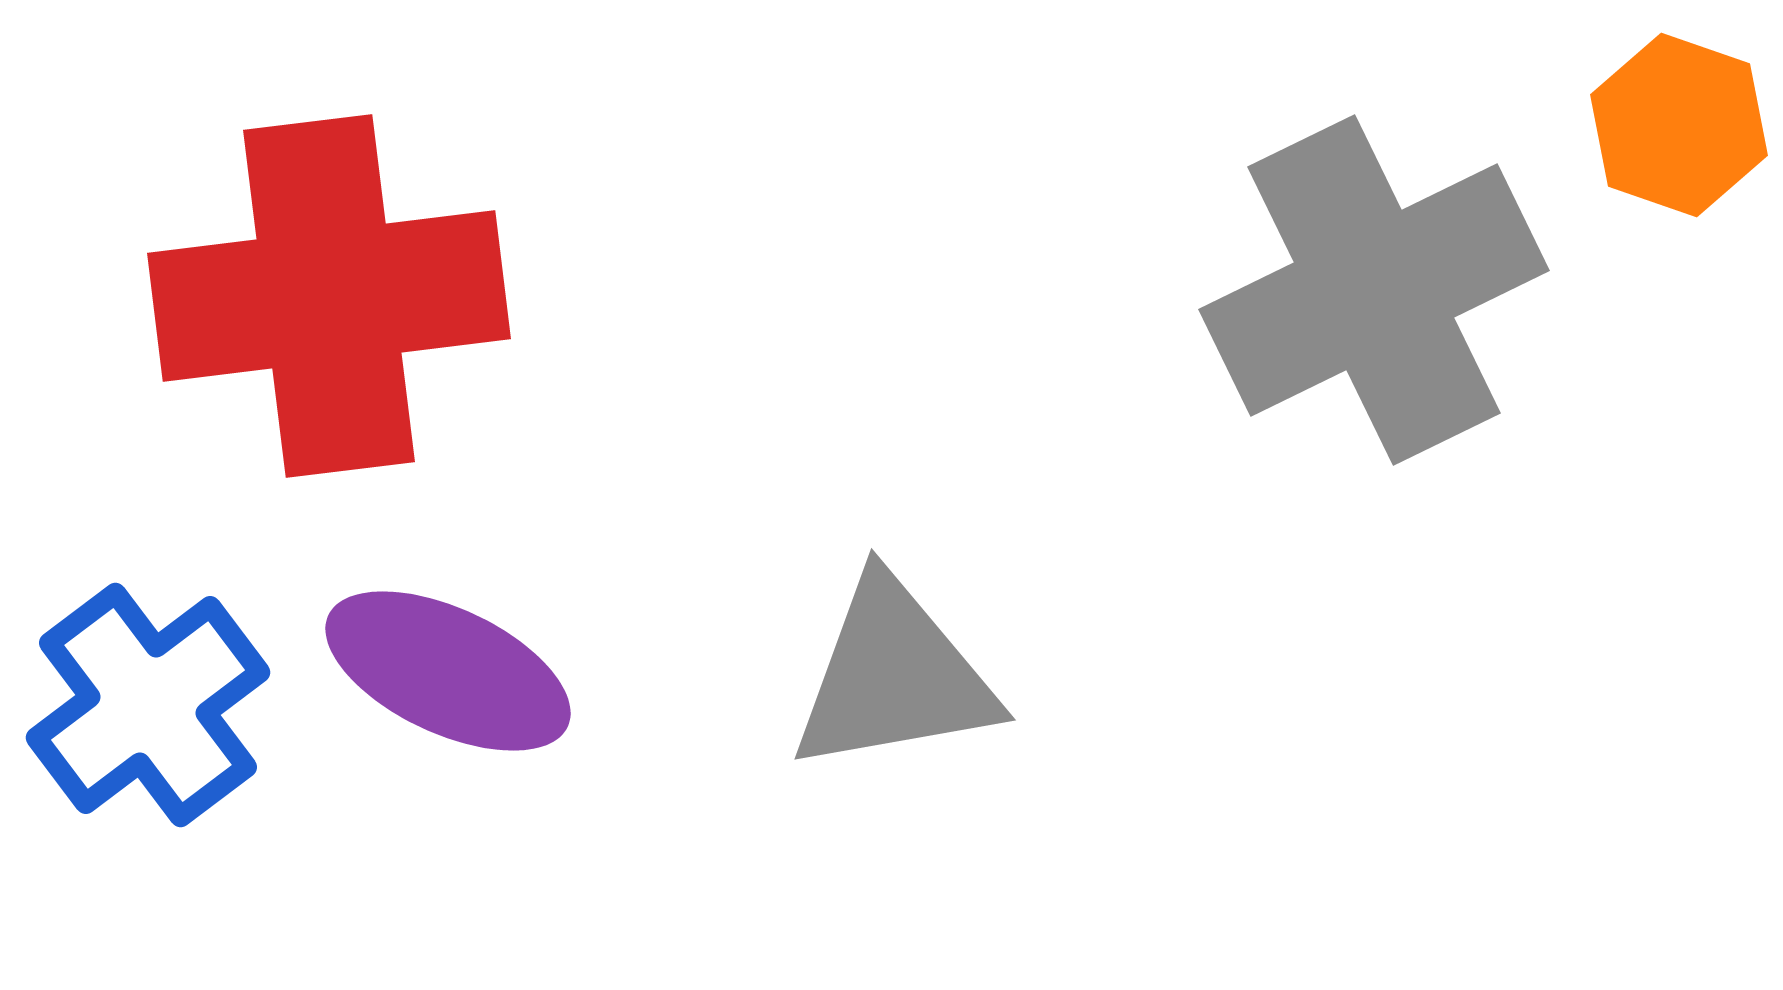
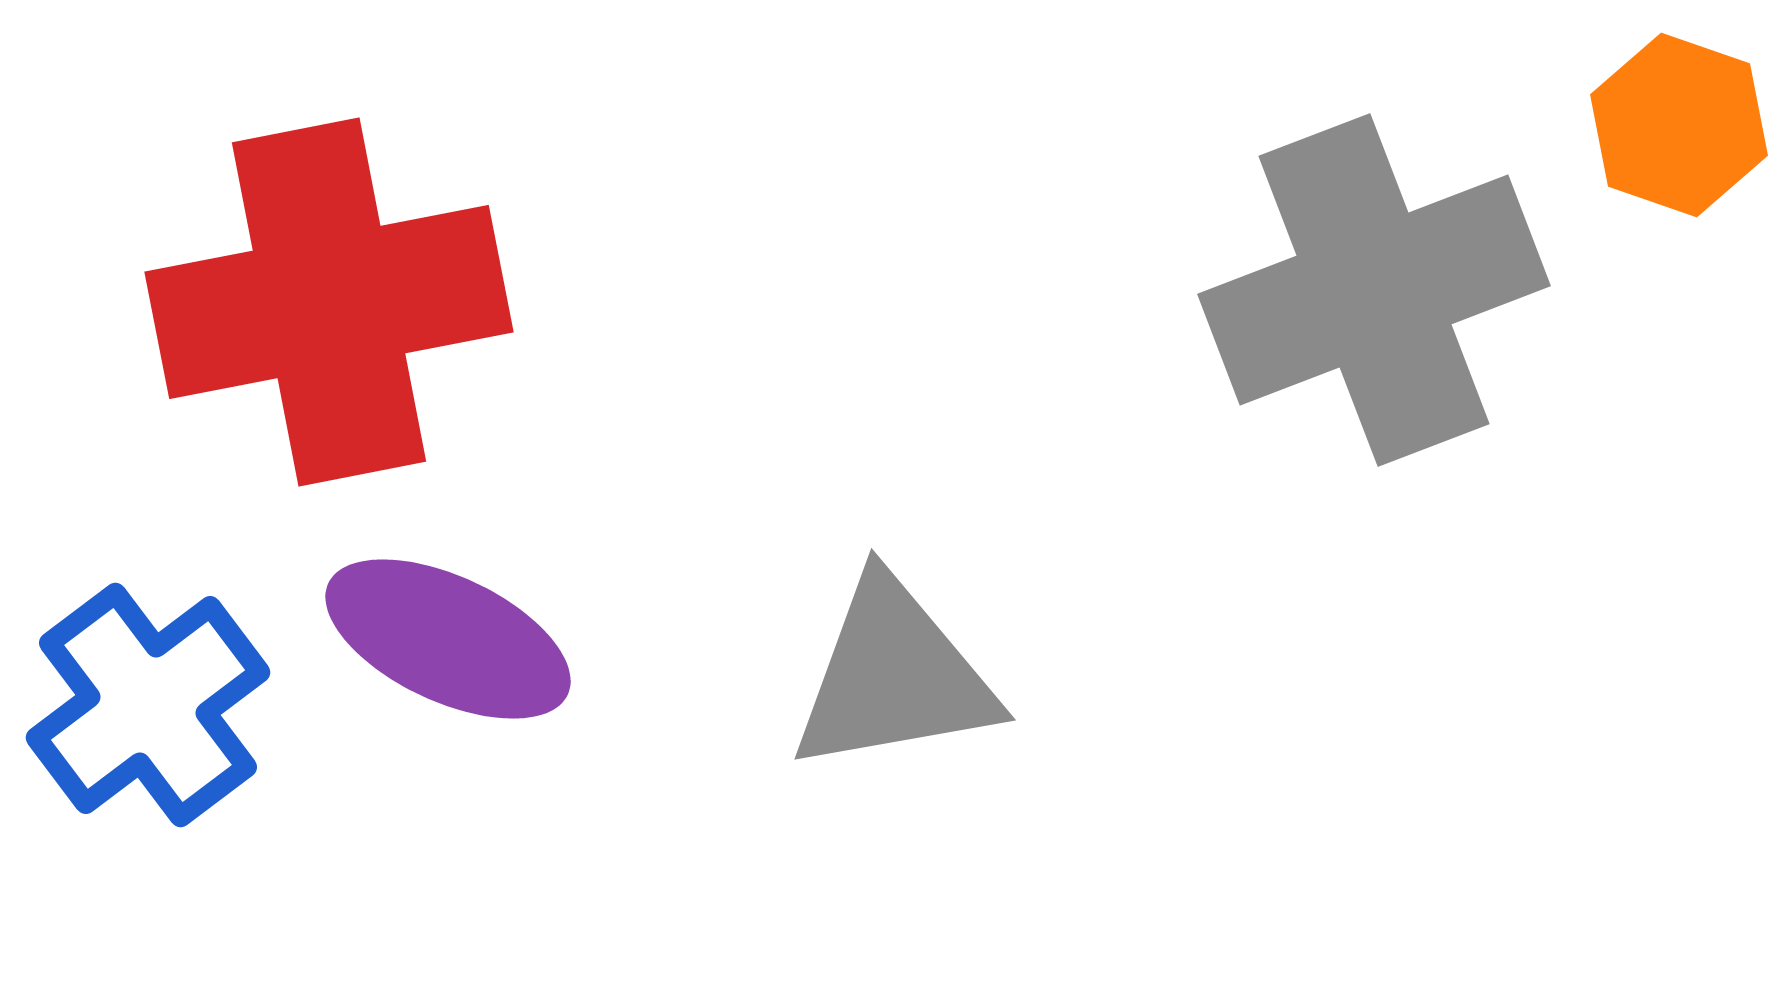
gray cross: rotated 5 degrees clockwise
red cross: moved 6 px down; rotated 4 degrees counterclockwise
purple ellipse: moved 32 px up
